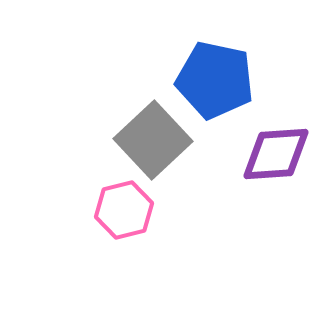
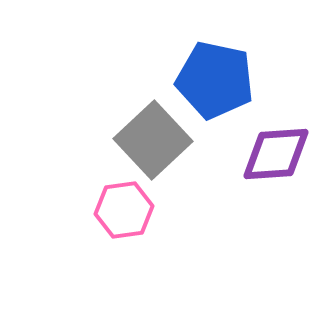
pink hexagon: rotated 6 degrees clockwise
